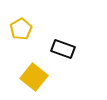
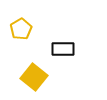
black rectangle: rotated 20 degrees counterclockwise
